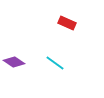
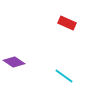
cyan line: moved 9 px right, 13 px down
